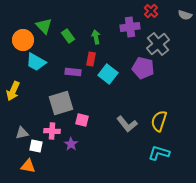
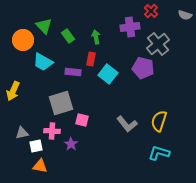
cyan trapezoid: moved 7 px right
white square: rotated 24 degrees counterclockwise
orange triangle: moved 12 px right
